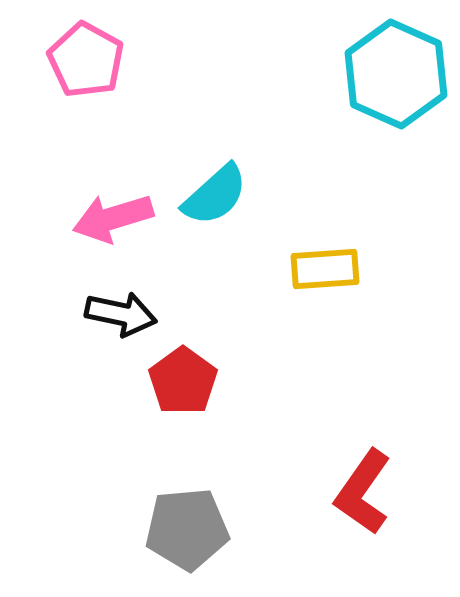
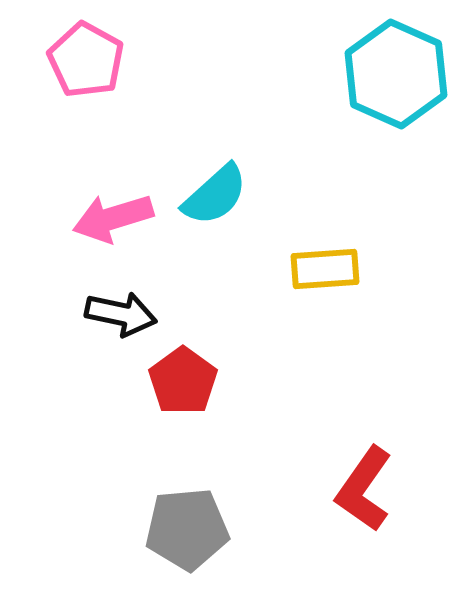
red L-shape: moved 1 px right, 3 px up
